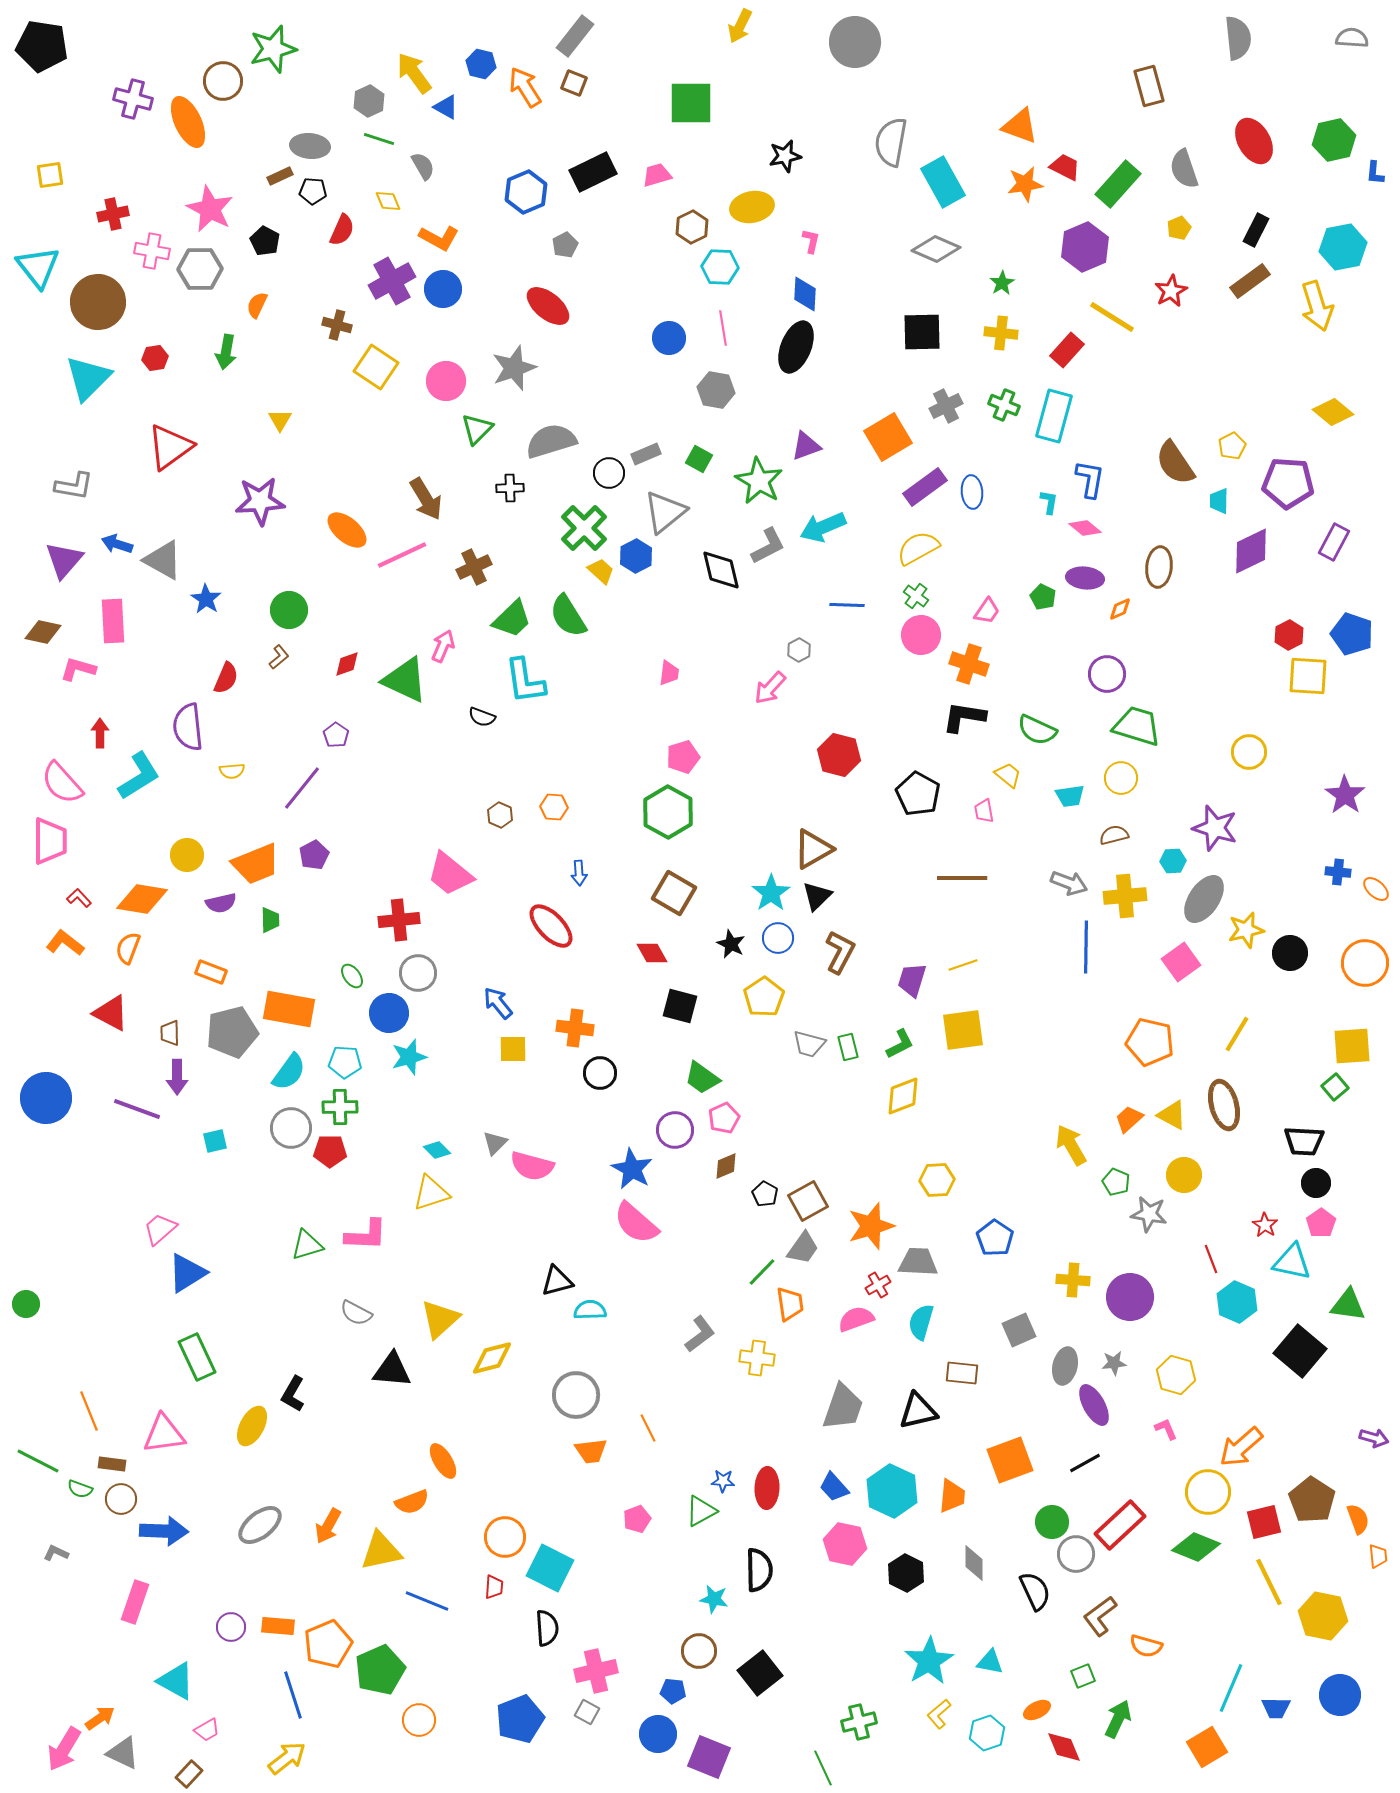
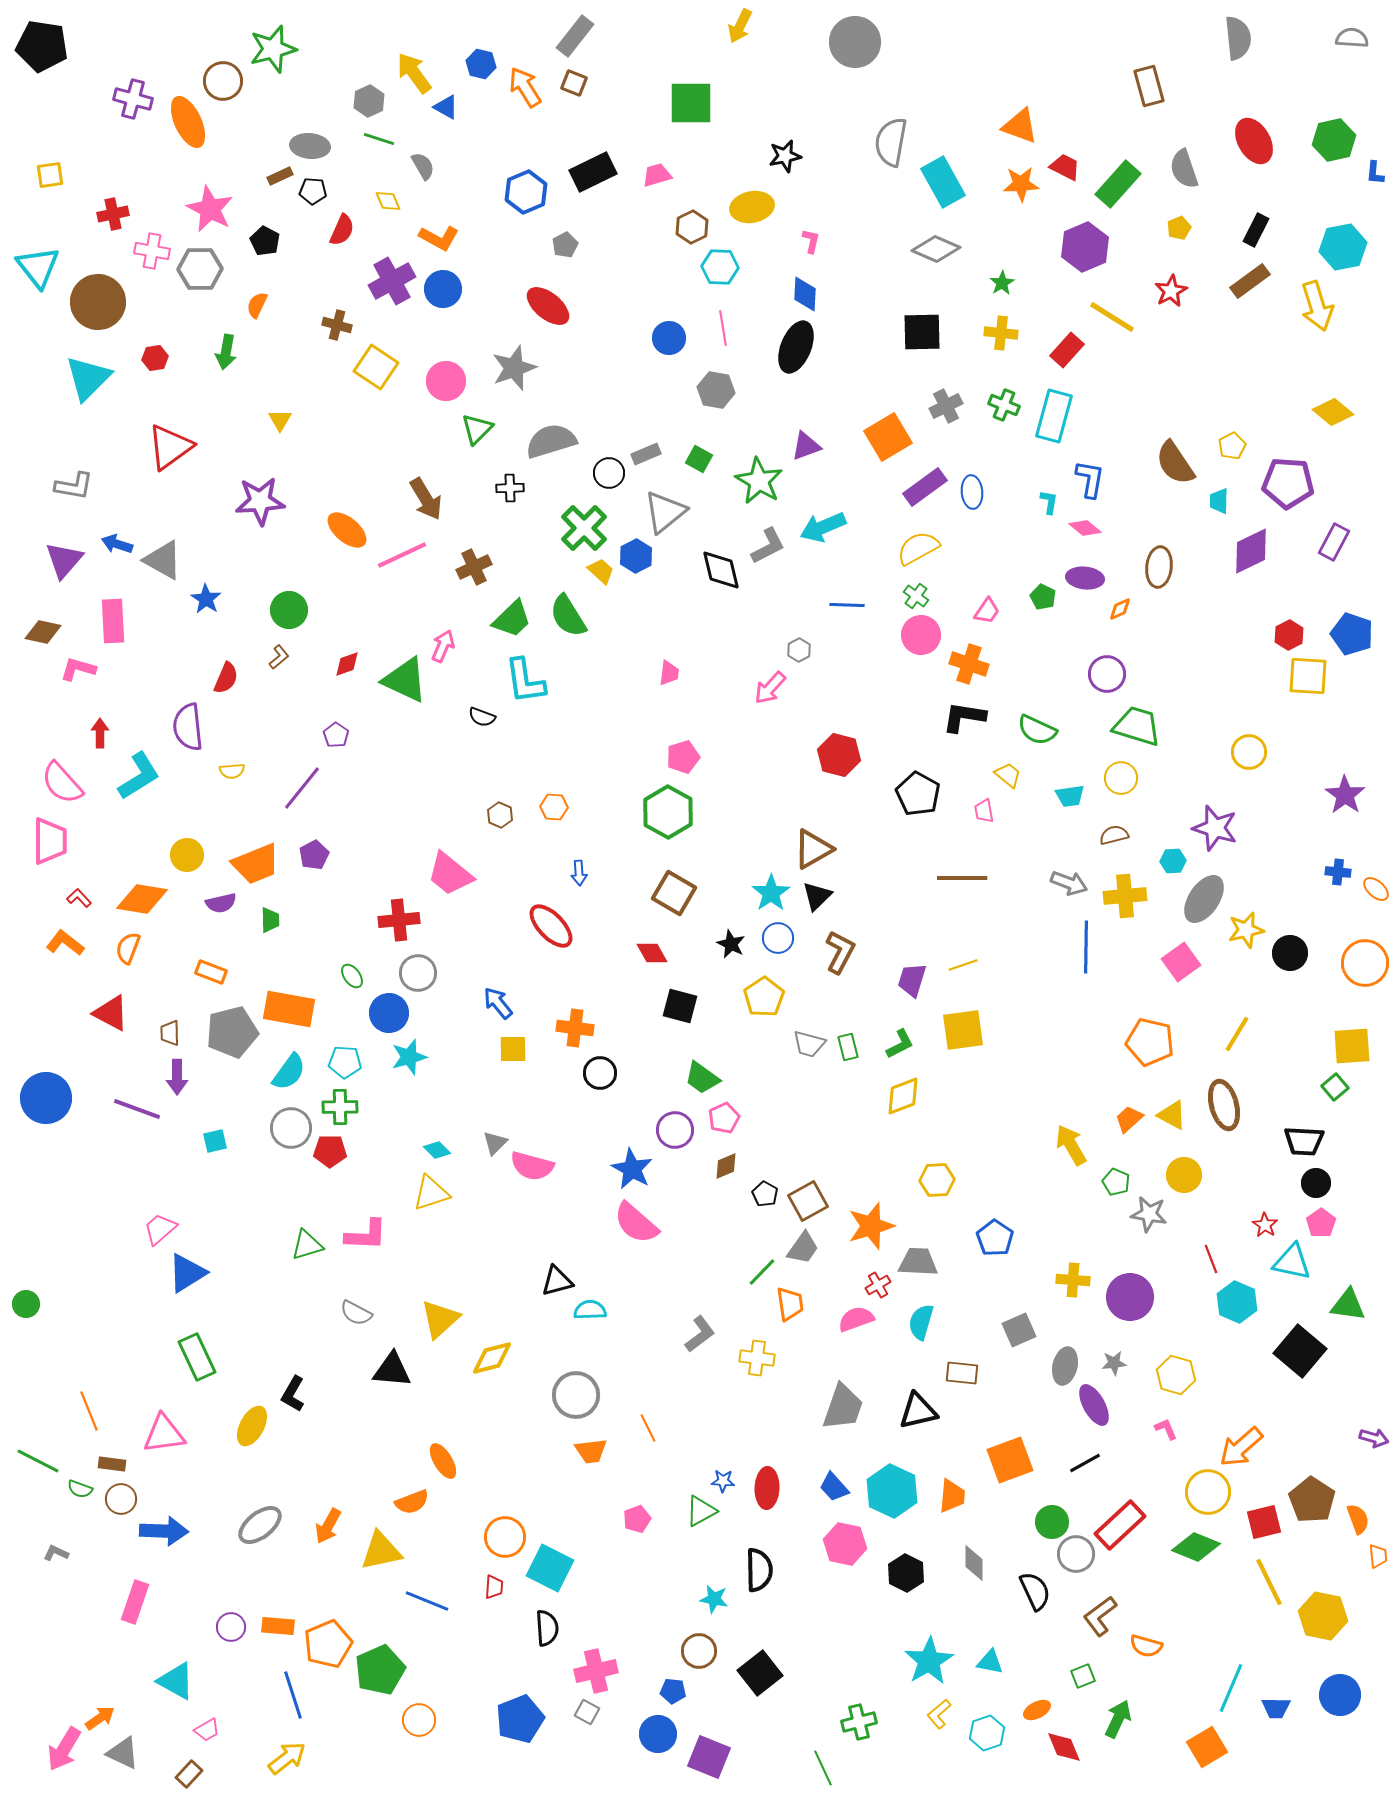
orange star at (1025, 184): moved 4 px left; rotated 6 degrees clockwise
